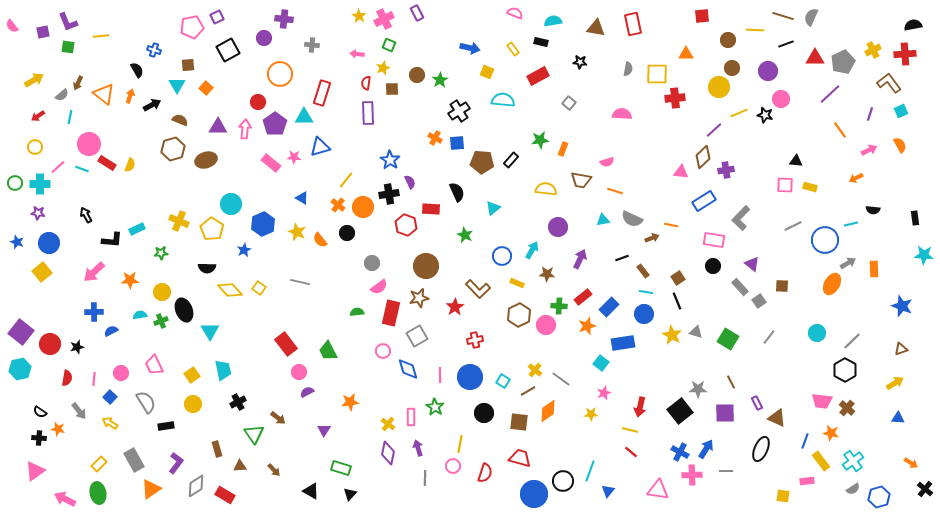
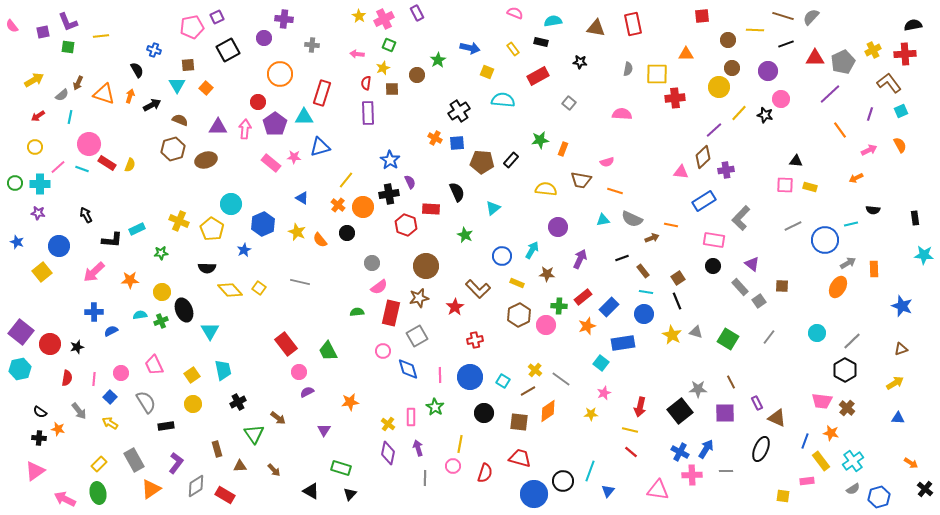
gray semicircle at (811, 17): rotated 18 degrees clockwise
green star at (440, 80): moved 2 px left, 20 px up
orange triangle at (104, 94): rotated 20 degrees counterclockwise
yellow line at (739, 113): rotated 24 degrees counterclockwise
blue circle at (49, 243): moved 10 px right, 3 px down
orange ellipse at (832, 284): moved 6 px right, 3 px down
